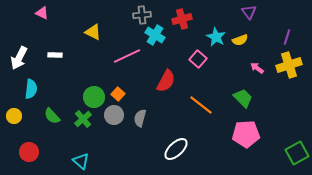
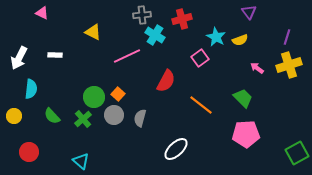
pink square: moved 2 px right, 1 px up; rotated 12 degrees clockwise
